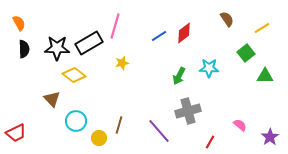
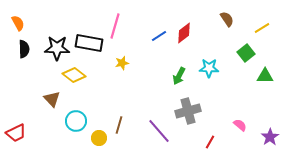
orange semicircle: moved 1 px left
black rectangle: rotated 40 degrees clockwise
